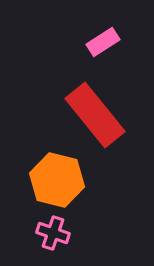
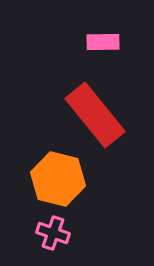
pink rectangle: rotated 32 degrees clockwise
orange hexagon: moved 1 px right, 1 px up
